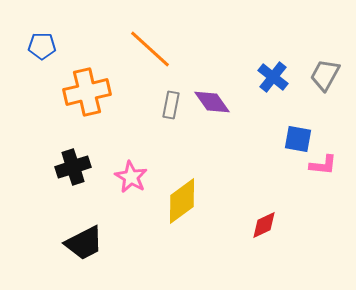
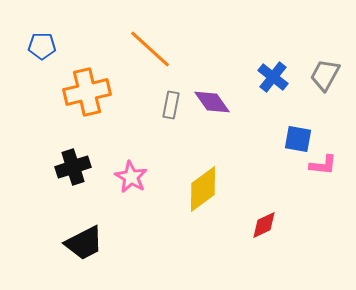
yellow diamond: moved 21 px right, 12 px up
